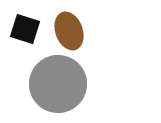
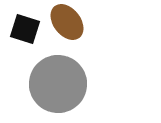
brown ellipse: moved 2 px left, 9 px up; rotated 18 degrees counterclockwise
